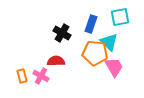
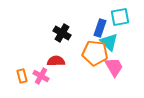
blue rectangle: moved 9 px right, 4 px down
